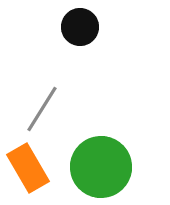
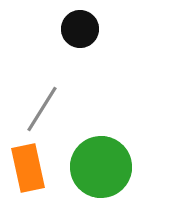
black circle: moved 2 px down
orange rectangle: rotated 18 degrees clockwise
